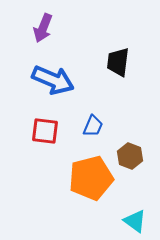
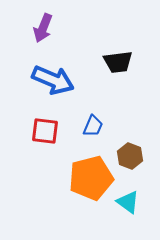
black trapezoid: rotated 104 degrees counterclockwise
cyan triangle: moved 7 px left, 19 px up
